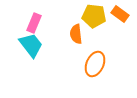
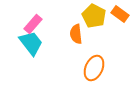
yellow pentagon: rotated 20 degrees clockwise
pink rectangle: moved 1 px left, 1 px down; rotated 18 degrees clockwise
cyan trapezoid: moved 2 px up
orange ellipse: moved 1 px left, 4 px down
